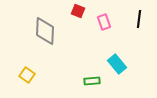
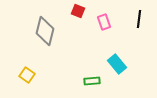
gray diamond: rotated 12 degrees clockwise
